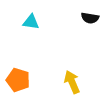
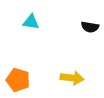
black semicircle: moved 9 px down
yellow arrow: moved 4 px up; rotated 120 degrees clockwise
